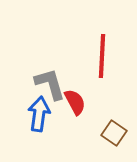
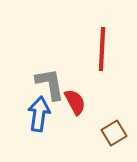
red line: moved 7 px up
gray L-shape: rotated 6 degrees clockwise
brown square: rotated 25 degrees clockwise
